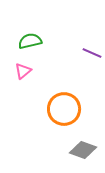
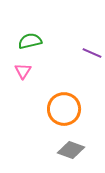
pink triangle: rotated 18 degrees counterclockwise
gray diamond: moved 12 px left
